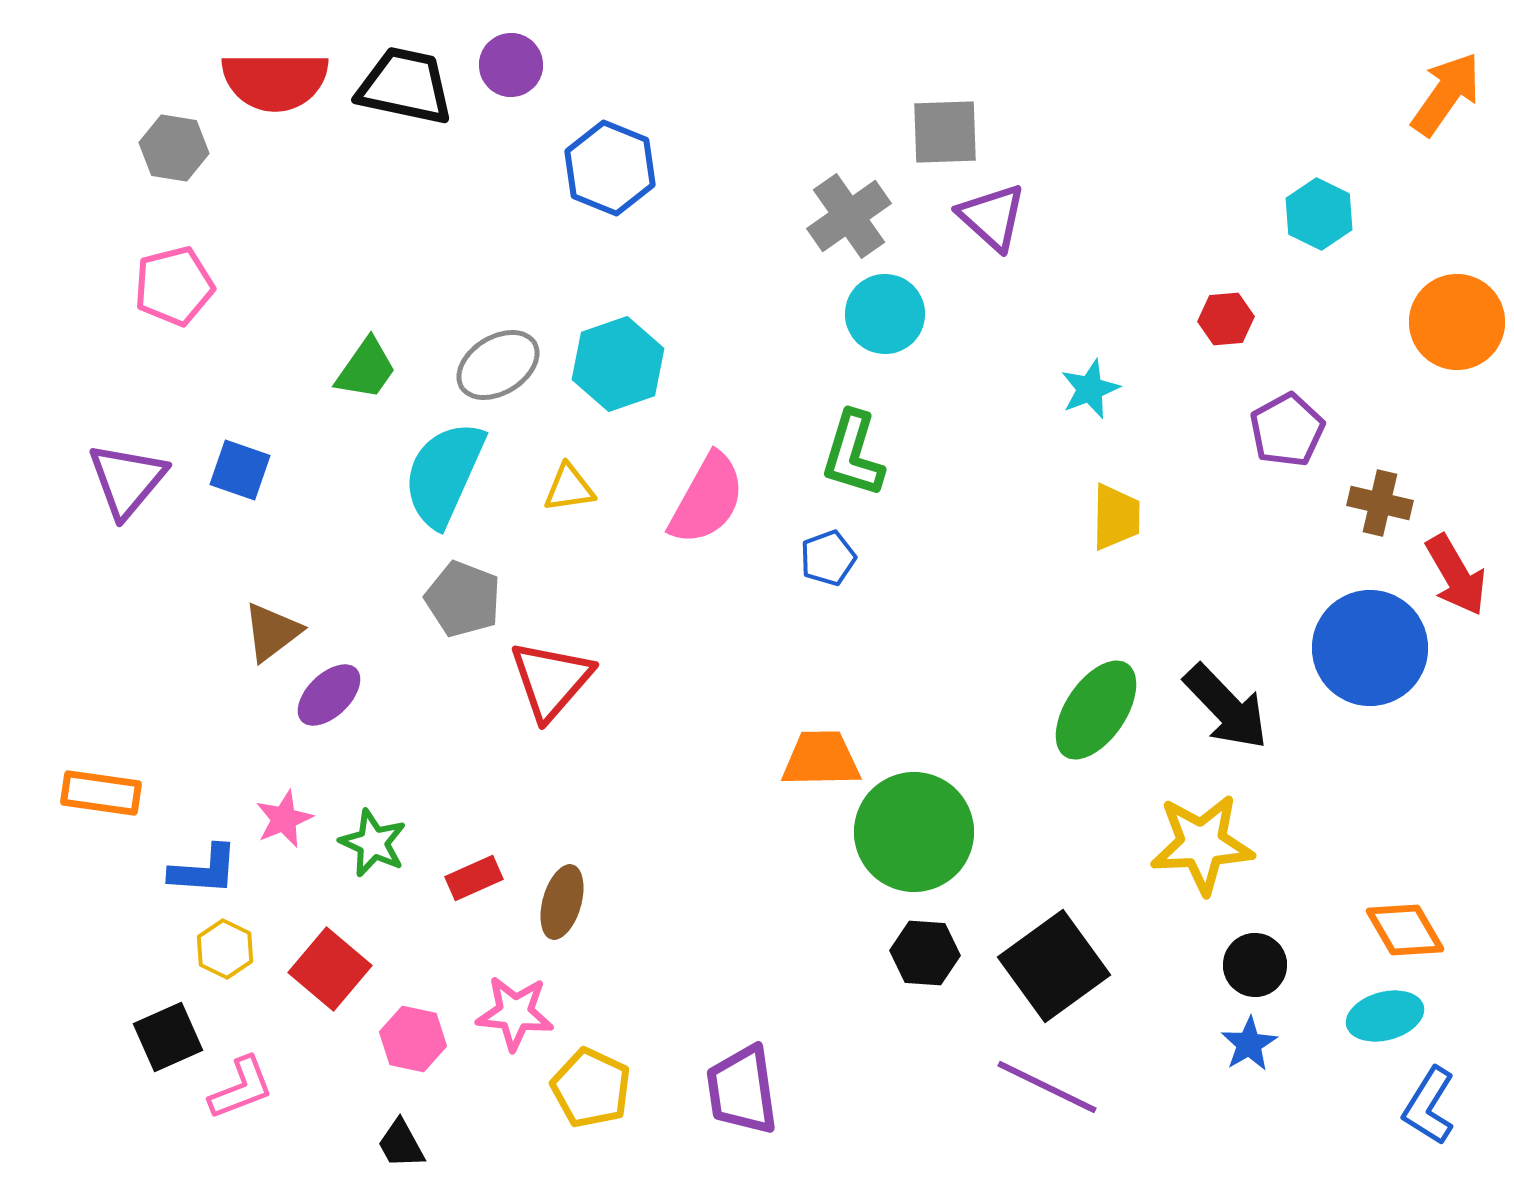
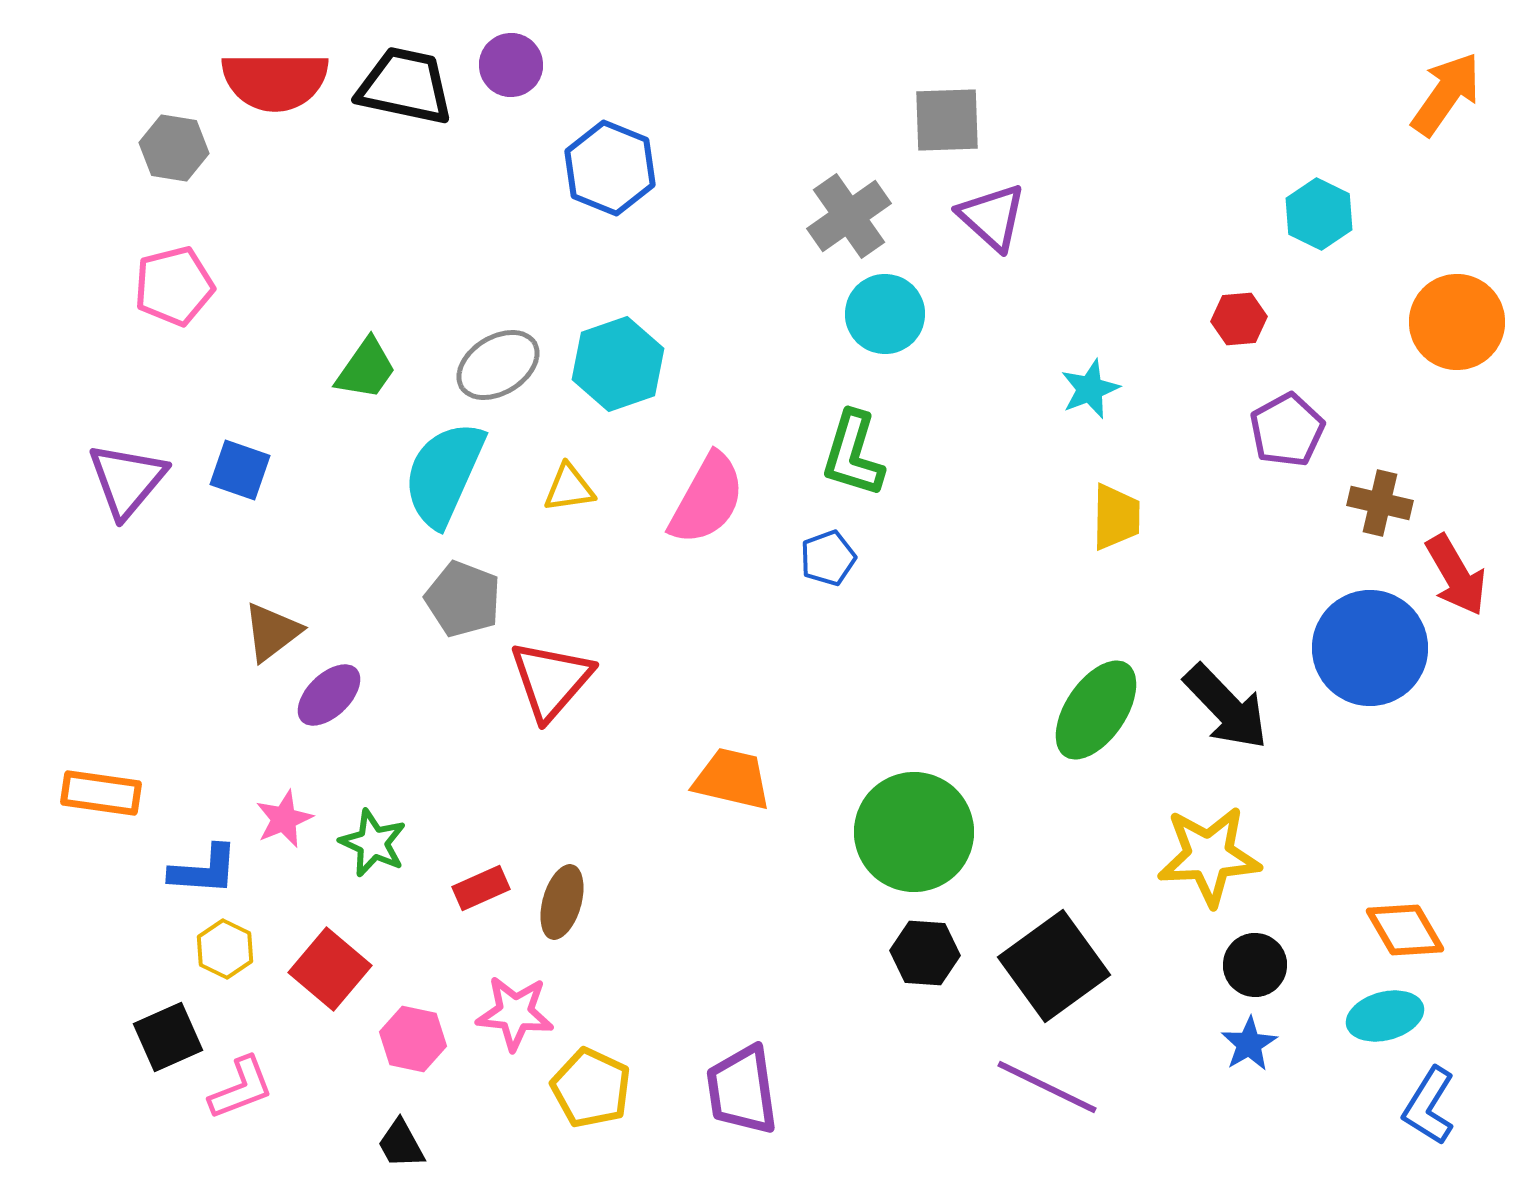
gray square at (945, 132): moved 2 px right, 12 px up
red hexagon at (1226, 319): moved 13 px right
orange trapezoid at (821, 759): moved 89 px left, 20 px down; rotated 14 degrees clockwise
yellow star at (1202, 844): moved 7 px right, 12 px down
red rectangle at (474, 878): moved 7 px right, 10 px down
